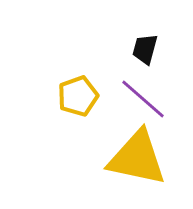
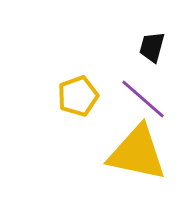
black trapezoid: moved 7 px right, 2 px up
yellow triangle: moved 5 px up
